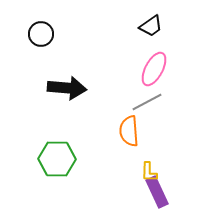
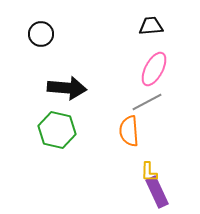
black trapezoid: rotated 150 degrees counterclockwise
green hexagon: moved 29 px up; rotated 12 degrees clockwise
